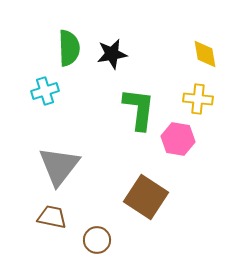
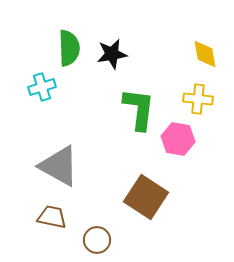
cyan cross: moved 3 px left, 4 px up
gray triangle: rotated 39 degrees counterclockwise
